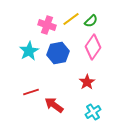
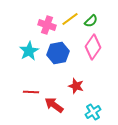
yellow line: moved 1 px left
red star: moved 11 px left, 4 px down; rotated 21 degrees counterclockwise
red line: rotated 21 degrees clockwise
